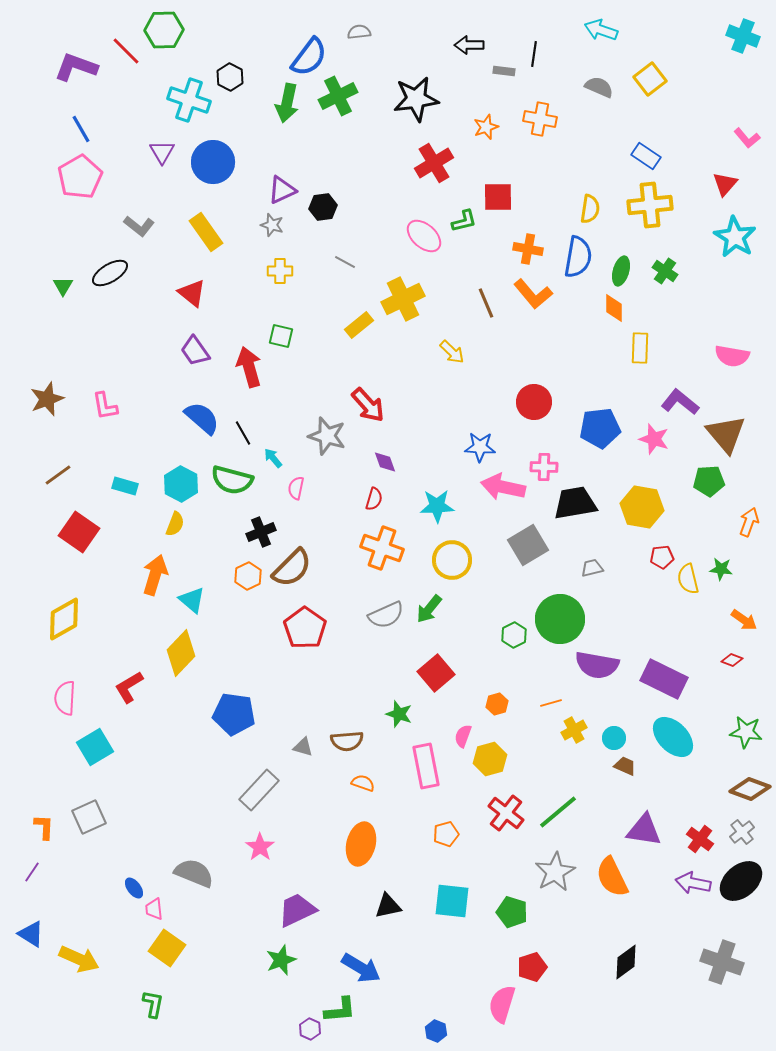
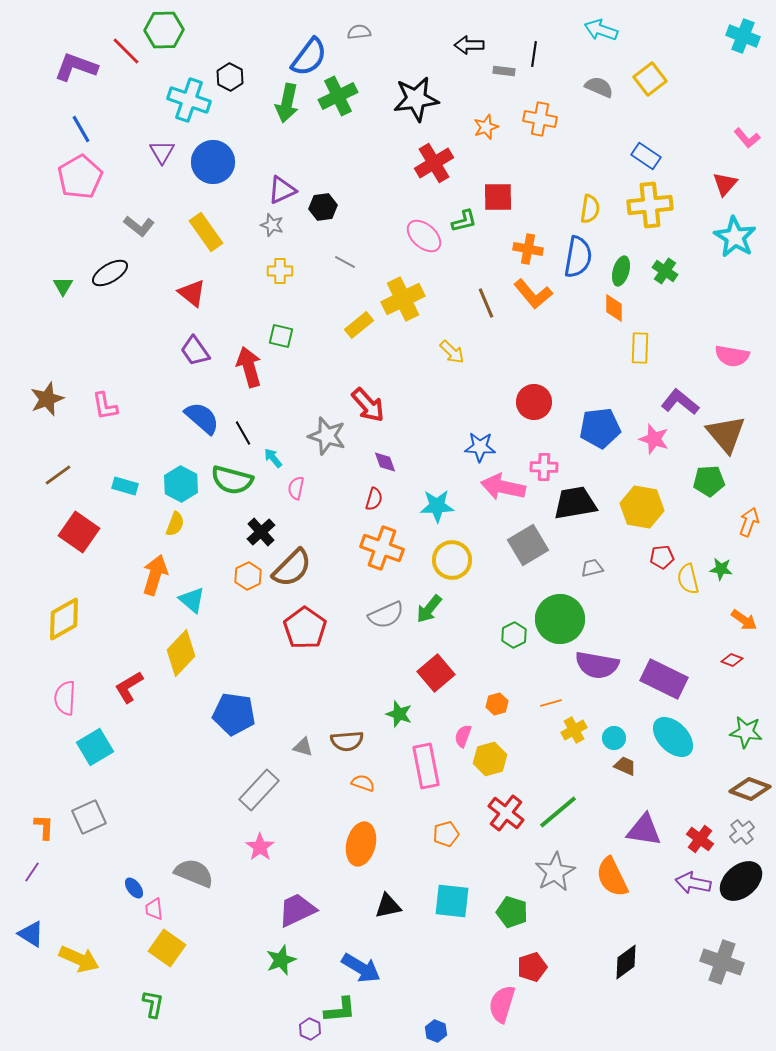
black cross at (261, 532): rotated 20 degrees counterclockwise
